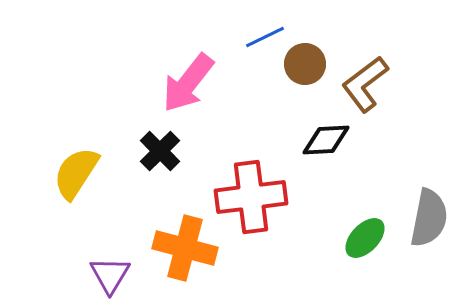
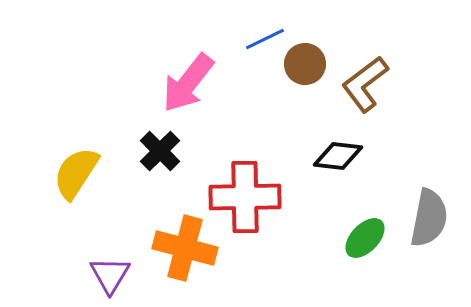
blue line: moved 2 px down
black diamond: moved 12 px right, 16 px down; rotated 9 degrees clockwise
red cross: moved 6 px left; rotated 6 degrees clockwise
